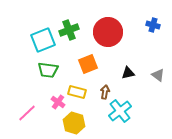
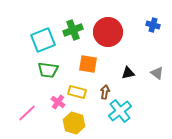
green cross: moved 4 px right
orange square: rotated 30 degrees clockwise
gray triangle: moved 1 px left, 2 px up
